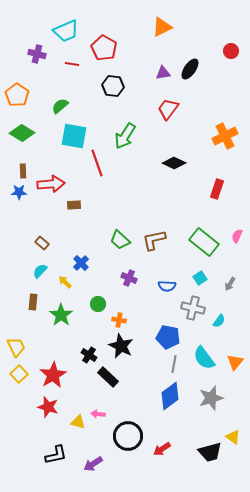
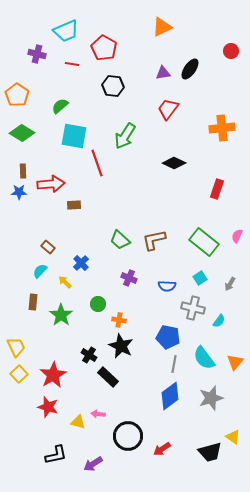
orange cross at (225, 136): moved 3 px left, 8 px up; rotated 20 degrees clockwise
brown rectangle at (42, 243): moved 6 px right, 4 px down
